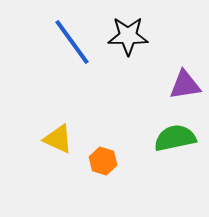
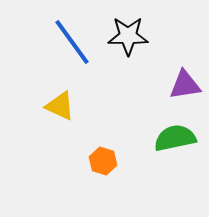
yellow triangle: moved 2 px right, 33 px up
